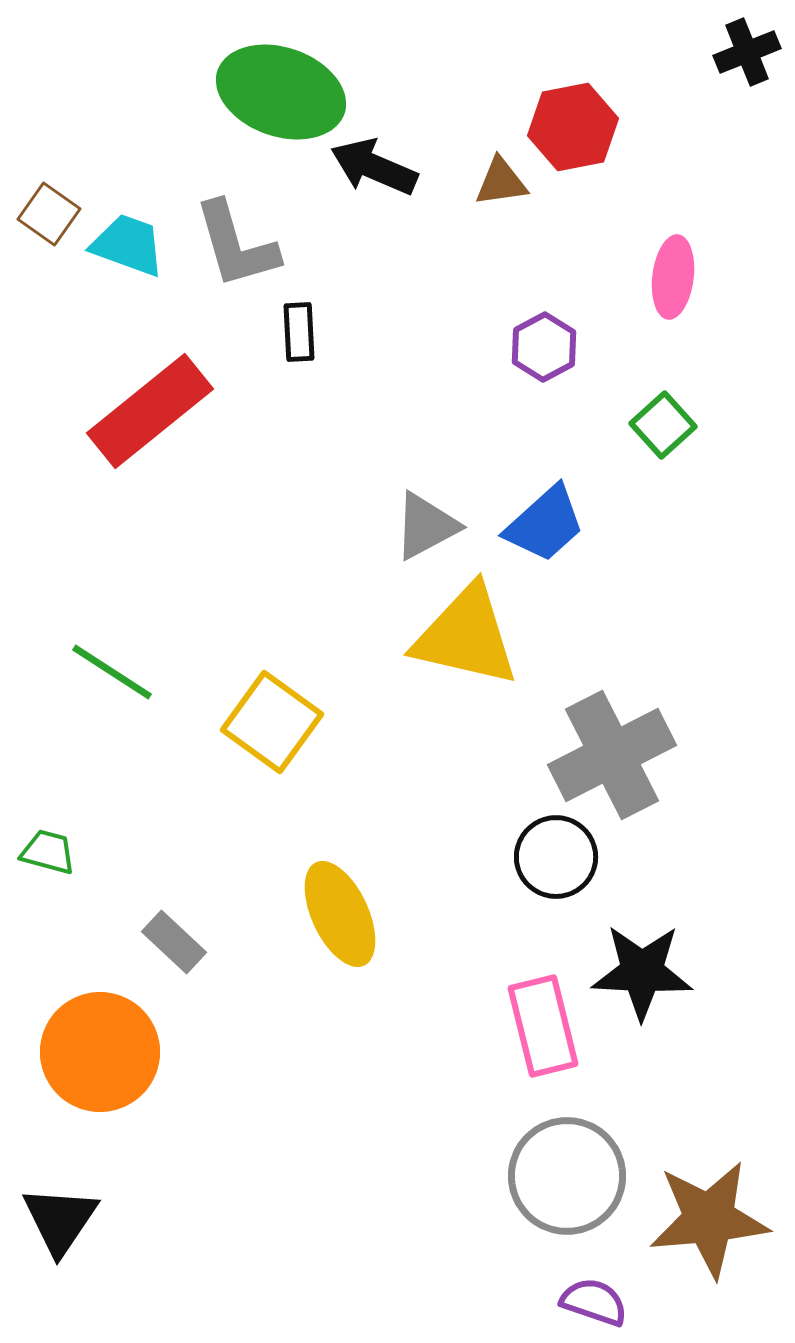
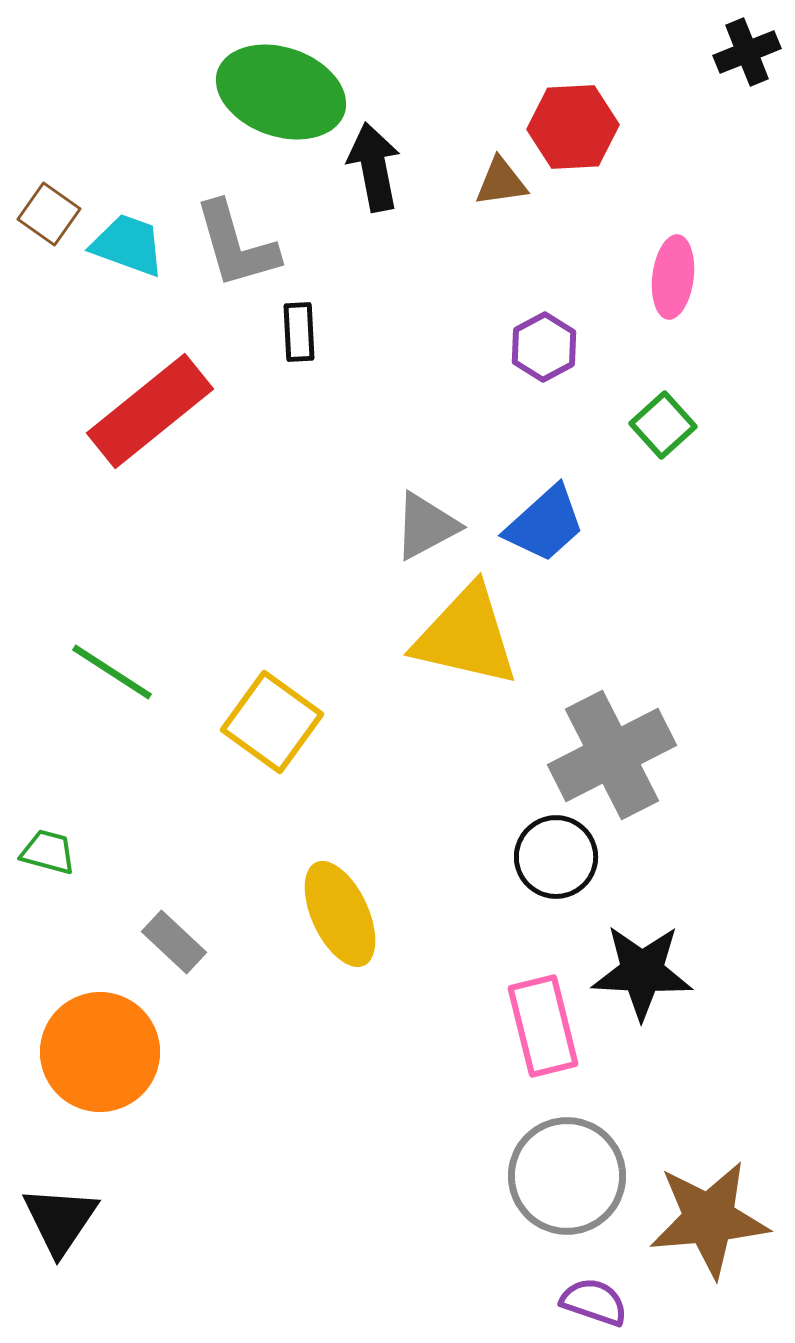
red hexagon: rotated 8 degrees clockwise
black arrow: rotated 56 degrees clockwise
